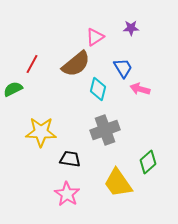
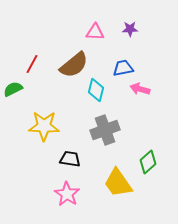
purple star: moved 1 px left, 1 px down
pink triangle: moved 5 px up; rotated 36 degrees clockwise
brown semicircle: moved 2 px left, 1 px down
blue trapezoid: rotated 70 degrees counterclockwise
cyan diamond: moved 2 px left, 1 px down
yellow star: moved 3 px right, 6 px up
